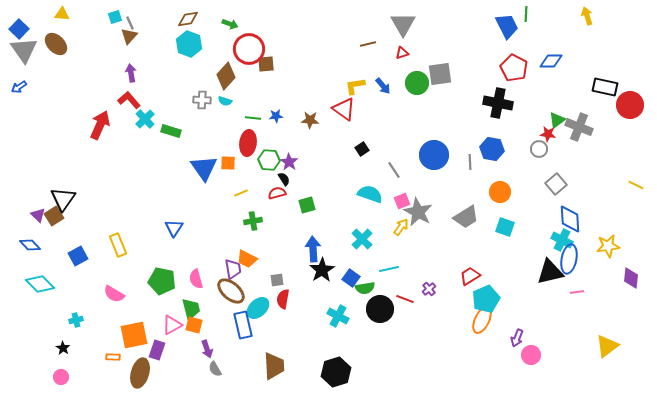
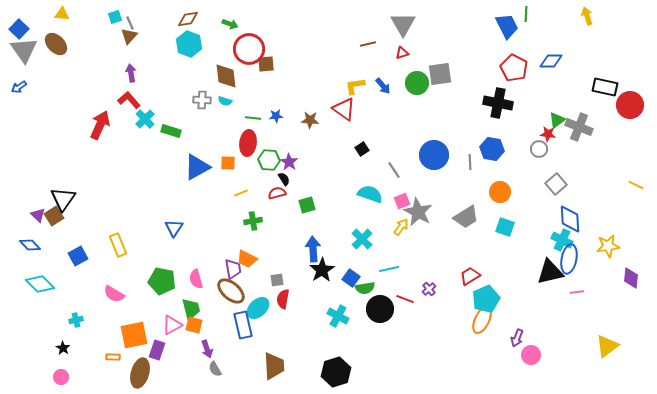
brown diamond at (226, 76): rotated 48 degrees counterclockwise
blue triangle at (204, 168): moved 7 px left, 1 px up; rotated 36 degrees clockwise
